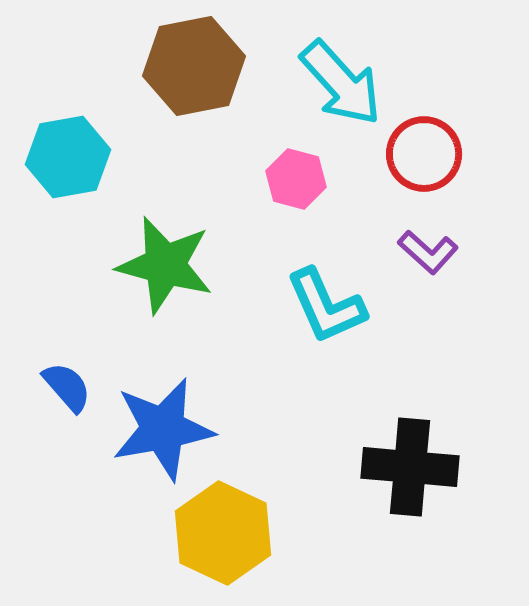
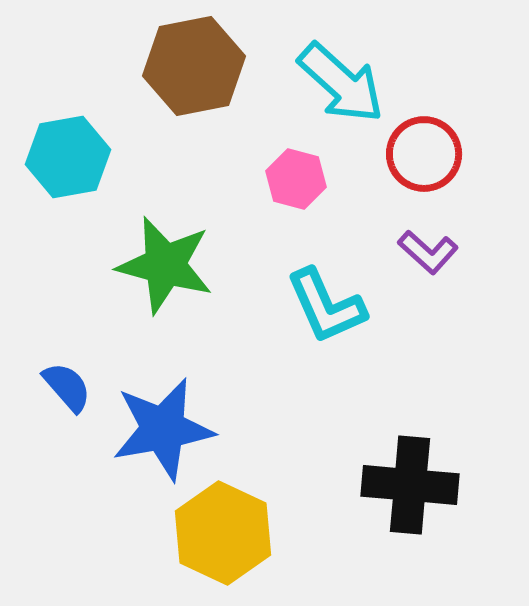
cyan arrow: rotated 6 degrees counterclockwise
black cross: moved 18 px down
